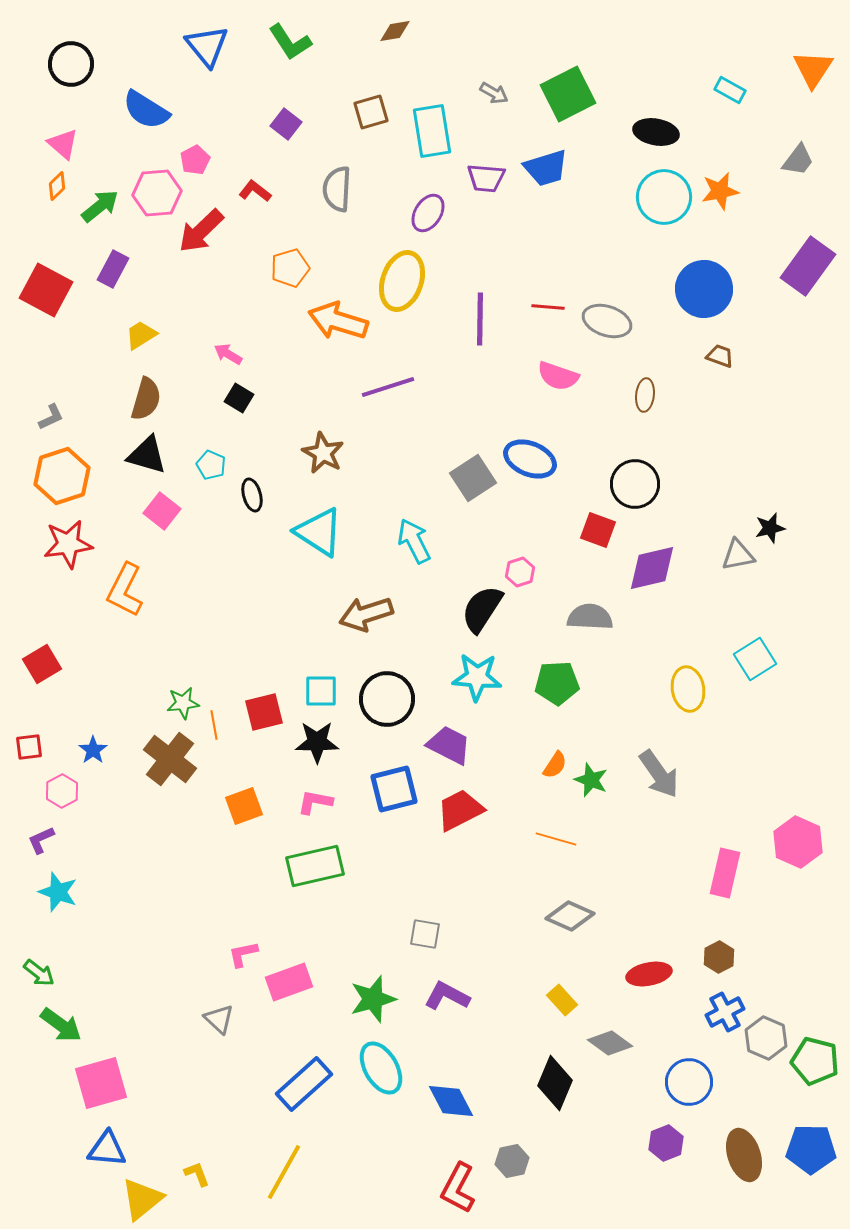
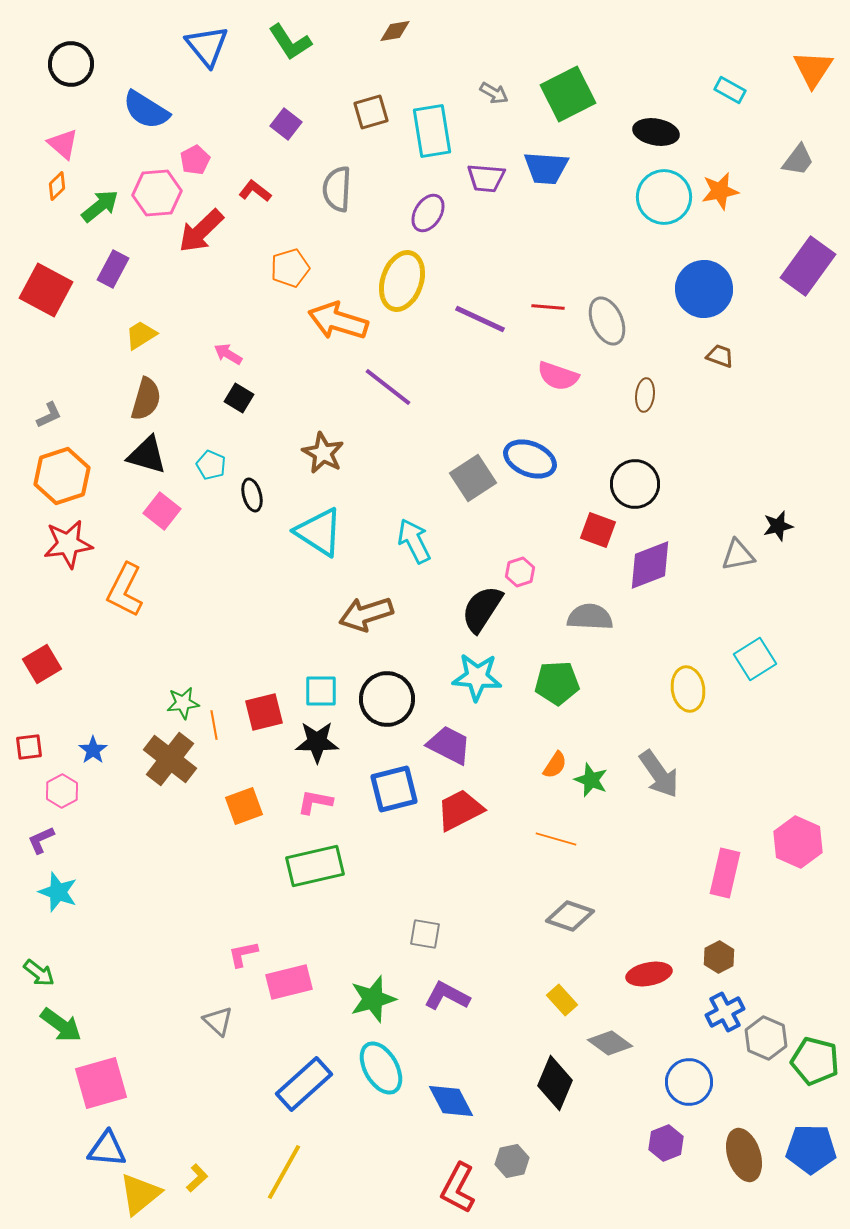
blue trapezoid at (546, 168): rotated 21 degrees clockwise
purple line at (480, 319): rotated 66 degrees counterclockwise
gray ellipse at (607, 321): rotated 48 degrees clockwise
purple line at (388, 387): rotated 56 degrees clockwise
gray L-shape at (51, 417): moved 2 px left, 2 px up
black star at (770, 528): moved 8 px right, 2 px up
purple diamond at (652, 568): moved 2 px left, 3 px up; rotated 8 degrees counterclockwise
gray diamond at (570, 916): rotated 6 degrees counterclockwise
pink rectangle at (289, 982): rotated 6 degrees clockwise
gray triangle at (219, 1019): moved 1 px left, 2 px down
yellow L-shape at (197, 1174): moved 4 px down; rotated 68 degrees clockwise
yellow triangle at (142, 1199): moved 2 px left, 5 px up
